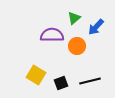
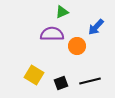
green triangle: moved 12 px left, 6 px up; rotated 16 degrees clockwise
purple semicircle: moved 1 px up
yellow square: moved 2 px left
